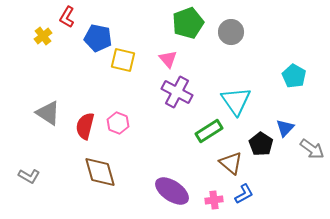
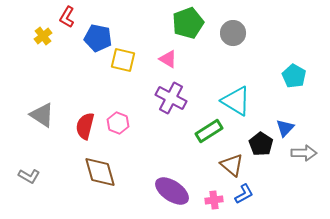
gray circle: moved 2 px right, 1 px down
pink triangle: rotated 18 degrees counterclockwise
purple cross: moved 6 px left, 6 px down
cyan triangle: rotated 24 degrees counterclockwise
gray triangle: moved 6 px left, 2 px down
gray arrow: moved 8 px left, 4 px down; rotated 35 degrees counterclockwise
brown triangle: moved 1 px right, 2 px down
